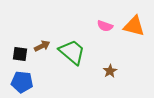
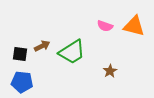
green trapezoid: rotated 108 degrees clockwise
